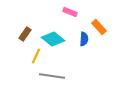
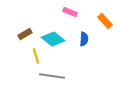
orange rectangle: moved 6 px right, 6 px up
brown rectangle: rotated 24 degrees clockwise
yellow line: rotated 42 degrees counterclockwise
